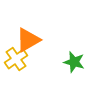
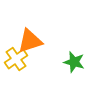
orange triangle: moved 2 px right, 1 px down; rotated 12 degrees clockwise
